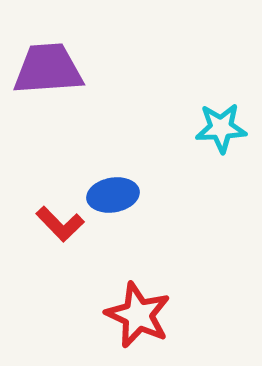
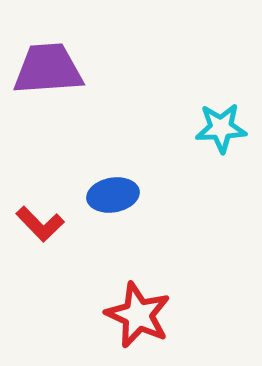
red L-shape: moved 20 px left
